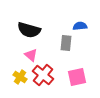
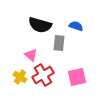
blue semicircle: moved 4 px left; rotated 24 degrees clockwise
black semicircle: moved 11 px right, 5 px up
gray rectangle: moved 7 px left
red cross: rotated 20 degrees clockwise
